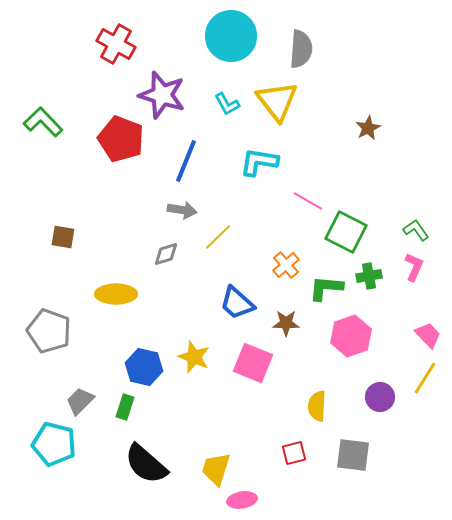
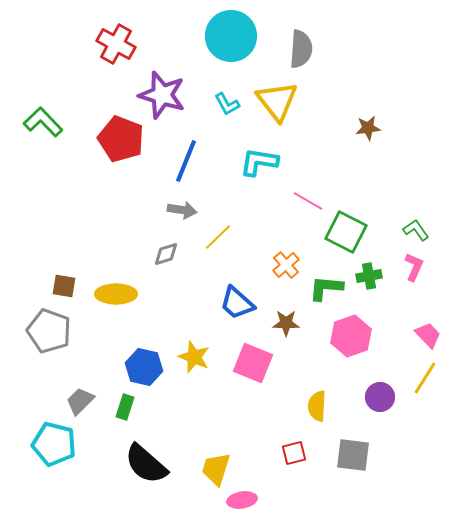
brown star at (368, 128): rotated 20 degrees clockwise
brown square at (63, 237): moved 1 px right, 49 px down
